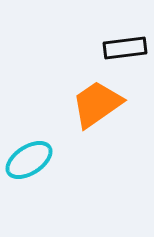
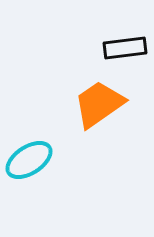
orange trapezoid: moved 2 px right
